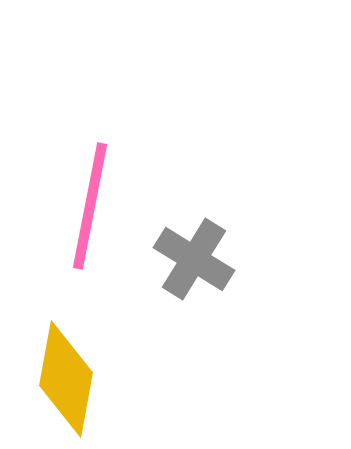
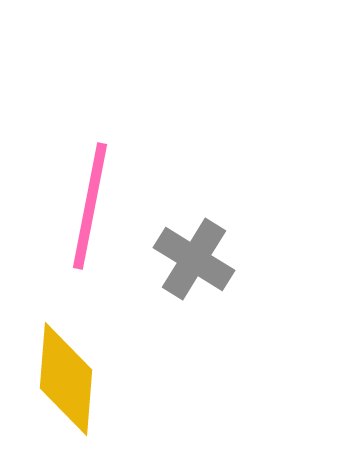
yellow diamond: rotated 6 degrees counterclockwise
